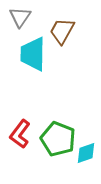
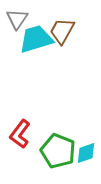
gray triangle: moved 3 px left, 2 px down
cyan trapezoid: moved 3 px right, 15 px up; rotated 72 degrees clockwise
green pentagon: moved 12 px down
